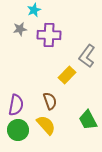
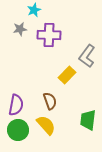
green trapezoid: rotated 35 degrees clockwise
